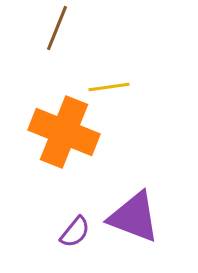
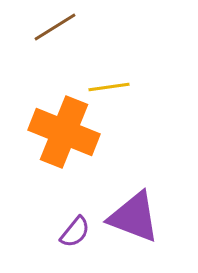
brown line: moved 2 px left, 1 px up; rotated 36 degrees clockwise
